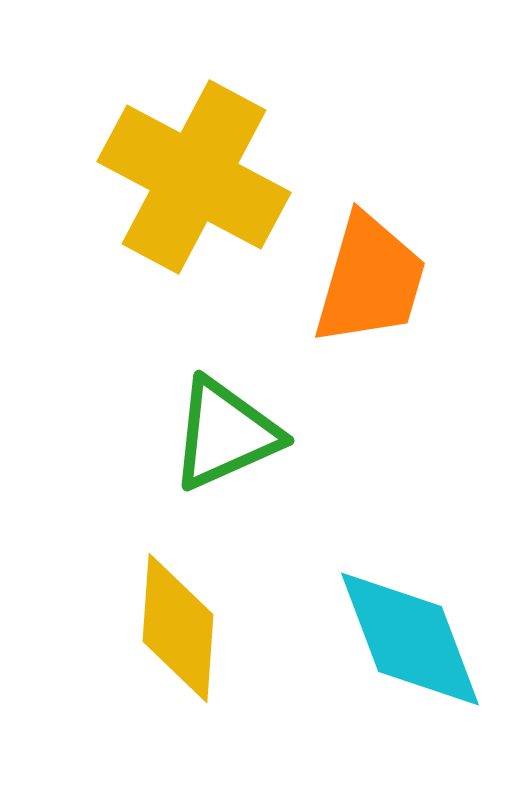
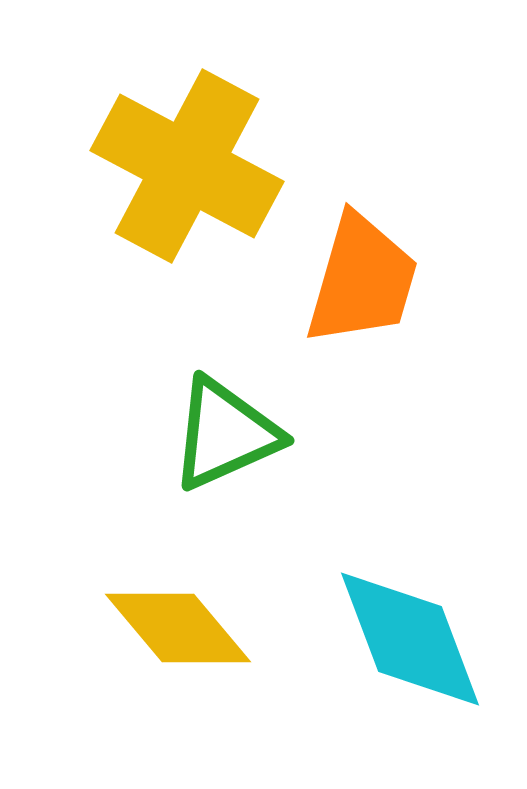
yellow cross: moved 7 px left, 11 px up
orange trapezoid: moved 8 px left
yellow diamond: rotated 44 degrees counterclockwise
